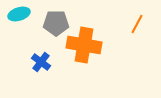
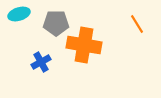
orange line: rotated 60 degrees counterclockwise
blue cross: rotated 24 degrees clockwise
